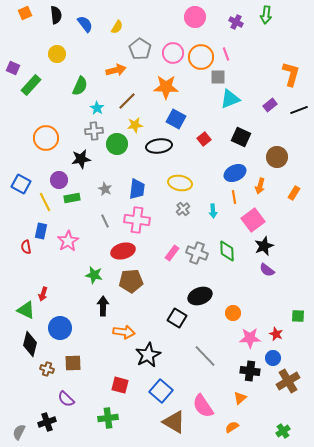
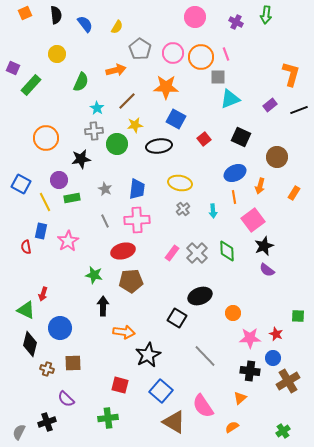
green semicircle at (80, 86): moved 1 px right, 4 px up
pink cross at (137, 220): rotated 10 degrees counterclockwise
gray cross at (197, 253): rotated 25 degrees clockwise
